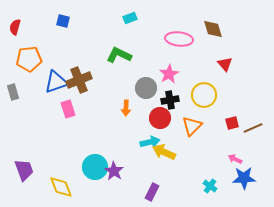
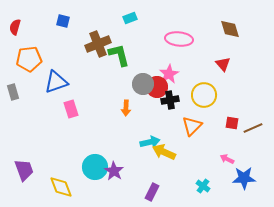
brown diamond: moved 17 px right
green L-shape: rotated 50 degrees clockwise
red triangle: moved 2 px left
brown cross: moved 19 px right, 36 px up
gray circle: moved 3 px left, 4 px up
pink rectangle: moved 3 px right
red circle: moved 3 px left, 31 px up
red square: rotated 24 degrees clockwise
pink arrow: moved 8 px left
cyan cross: moved 7 px left
